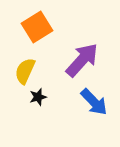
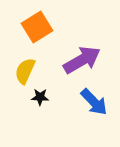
purple arrow: rotated 18 degrees clockwise
black star: moved 2 px right; rotated 18 degrees clockwise
